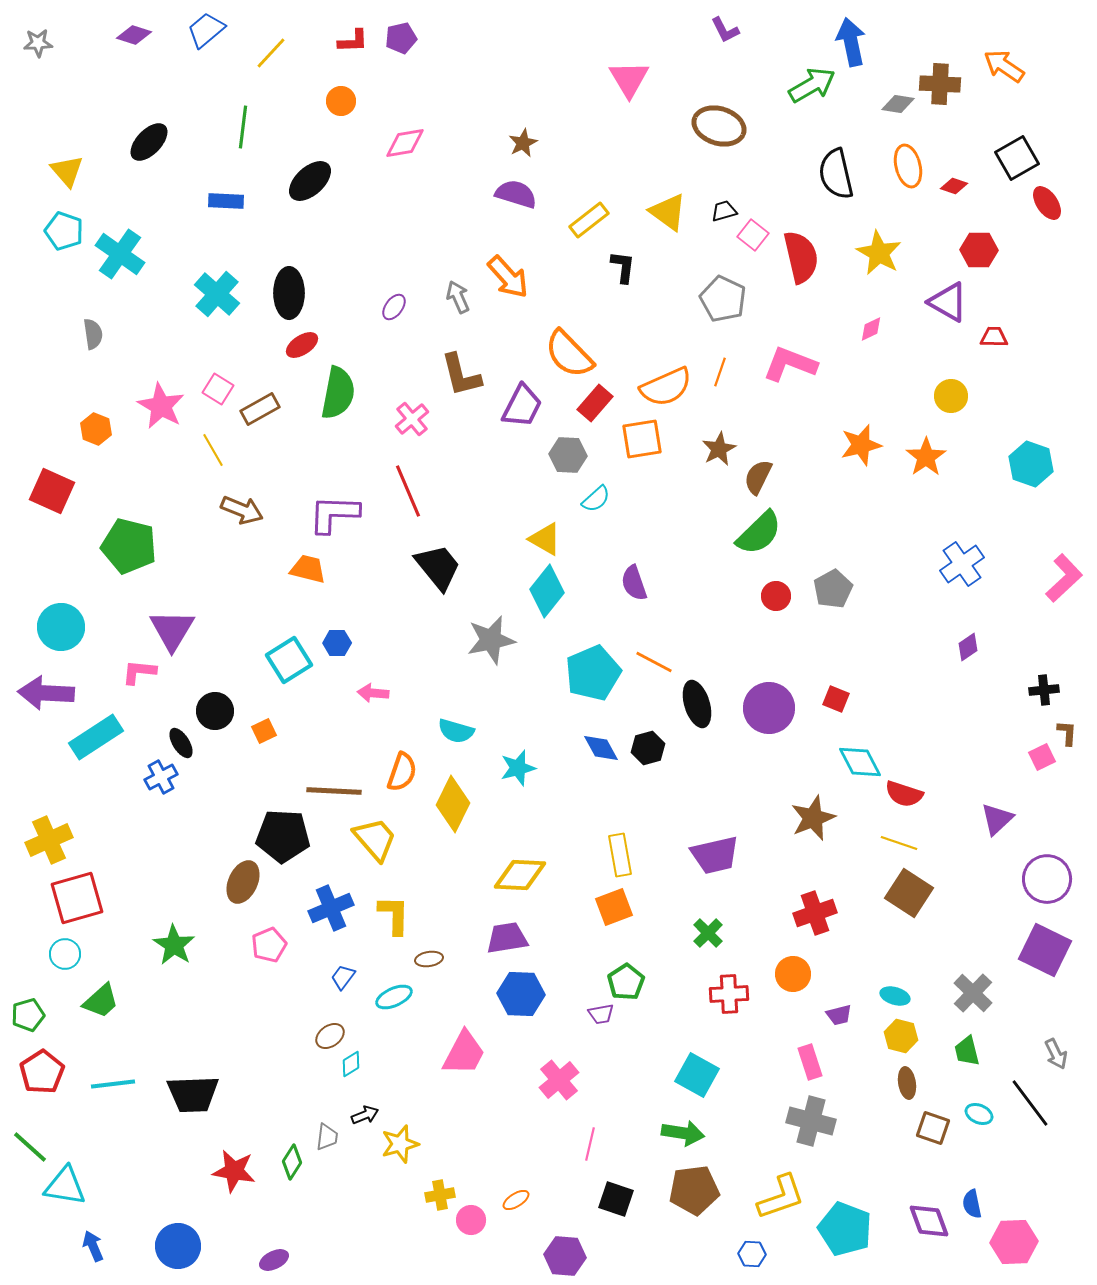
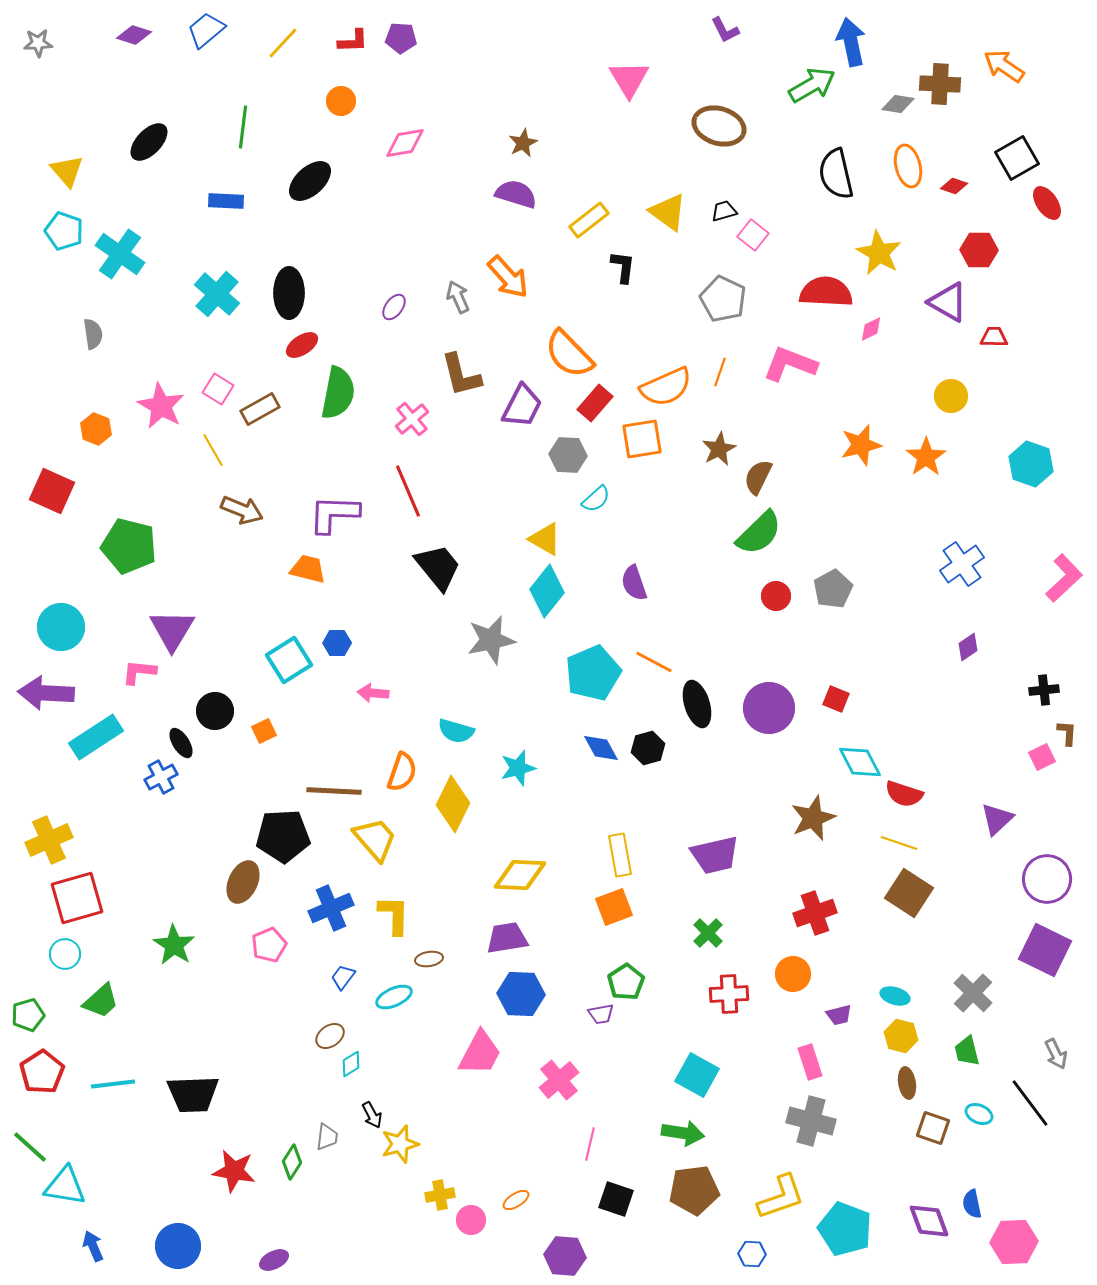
purple pentagon at (401, 38): rotated 16 degrees clockwise
yellow line at (271, 53): moved 12 px right, 10 px up
red semicircle at (801, 257): moved 25 px right, 35 px down; rotated 74 degrees counterclockwise
black pentagon at (283, 836): rotated 6 degrees counterclockwise
pink trapezoid at (464, 1053): moved 16 px right
black arrow at (365, 1115): moved 7 px right; rotated 84 degrees clockwise
